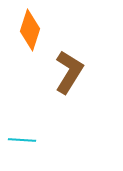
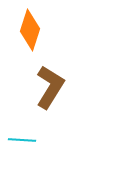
brown L-shape: moved 19 px left, 15 px down
